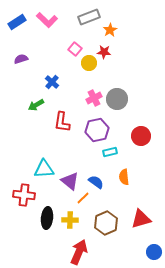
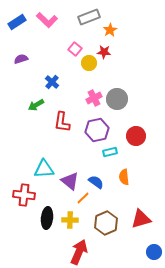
red circle: moved 5 px left
